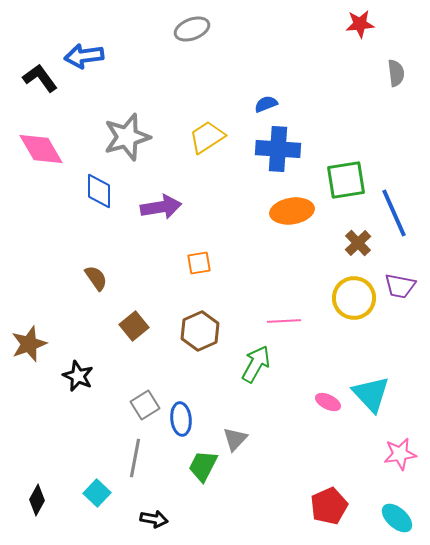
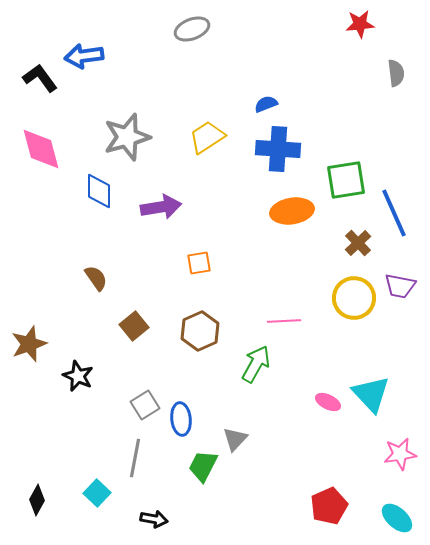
pink diamond: rotated 15 degrees clockwise
